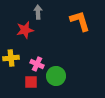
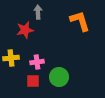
pink cross: moved 2 px up; rotated 32 degrees counterclockwise
green circle: moved 3 px right, 1 px down
red square: moved 2 px right, 1 px up
